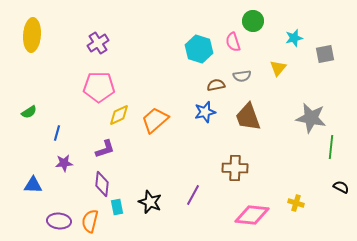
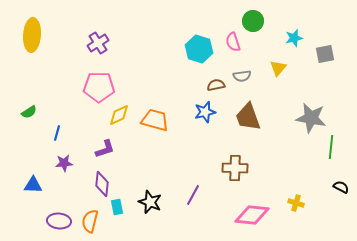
orange trapezoid: rotated 56 degrees clockwise
